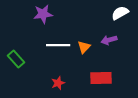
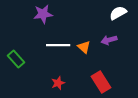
white semicircle: moved 2 px left
orange triangle: rotated 32 degrees counterclockwise
red rectangle: moved 4 px down; rotated 60 degrees clockwise
